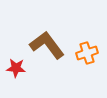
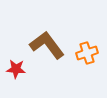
red star: moved 1 px down
